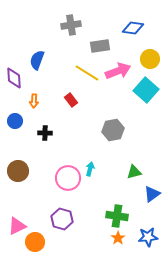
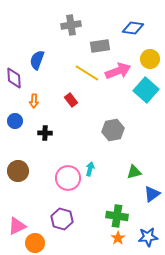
orange circle: moved 1 px down
